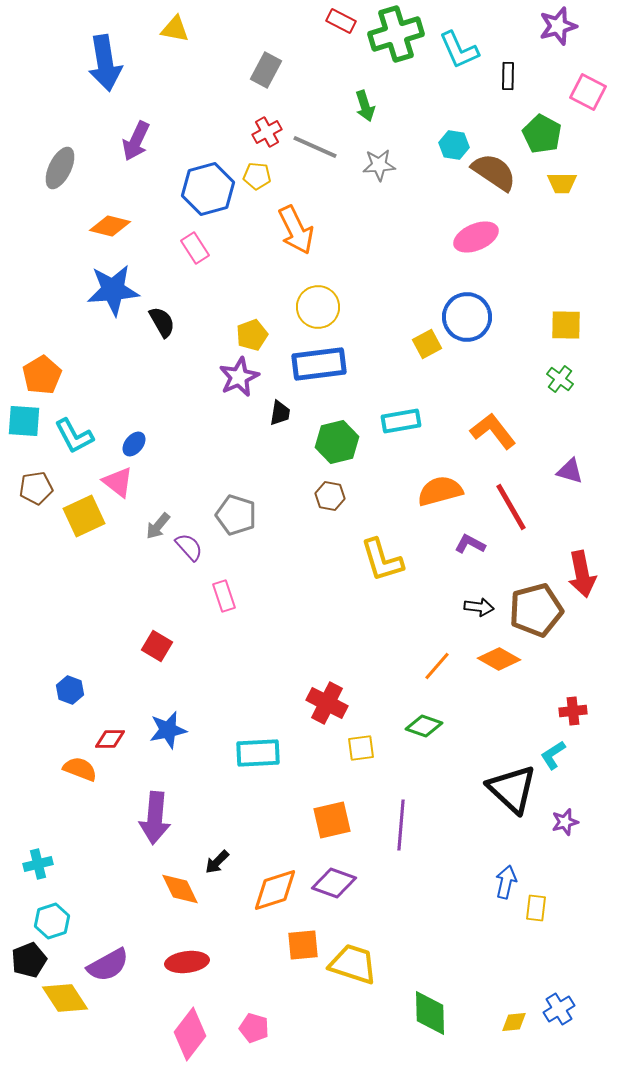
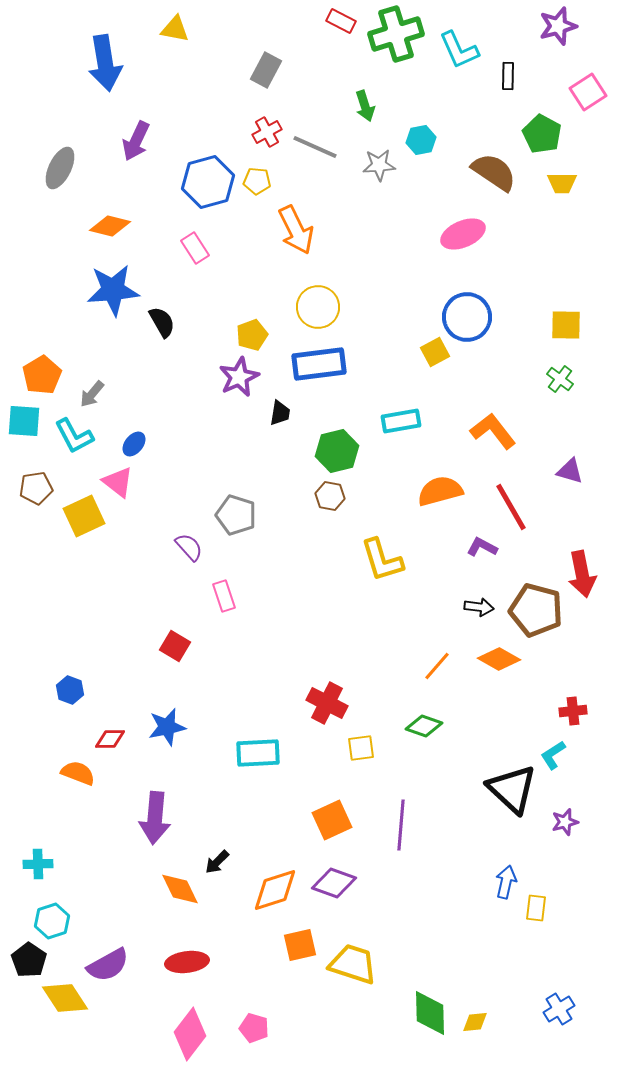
pink square at (588, 92): rotated 30 degrees clockwise
cyan hexagon at (454, 145): moved 33 px left, 5 px up; rotated 20 degrees counterclockwise
yellow pentagon at (257, 176): moved 5 px down
blue hexagon at (208, 189): moved 7 px up
pink ellipse at (476, 237): moved 13 px left, 3 px up
yellow square at (427, 344): moved 8 px right, 8 px down
green hexagon at (337, 442): moved 9 px down
gray arrow at (158, 526): moved 66 px left, 132 px up
purple L-shape at (470, 544): moved 12 px right, 3 px down
brown pentagon at (536, 610): rotated 30 degrees clockwise
red square at (157, 646): moved 18 px right
blue star at (168, 730): moved 1 px left, 3 px up
orange semicircle at (80, 769): moved 2 px left, 4 px down
orange square at (332, 820): rotated 12 degrees counterclockwise
cyan cross at (38, 864): rotated 12 degrees clockwise
orange square at (303, 945): moved 3 px left; rotated 8 degrees counterclockwise
black pentagon at (29, 960): rotated 16 degrees counterclockwise
yellow diamond at (514, 1022): moved 39 px left
